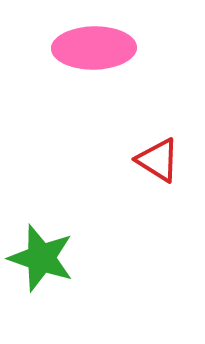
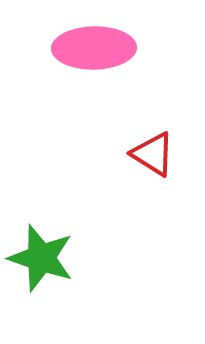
red triangle: moved 5 px left, 6 px up
